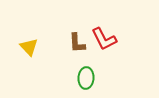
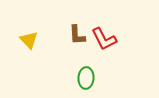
brown L-shape: moved 8 px up
yellow triangle: moved 7 px up
